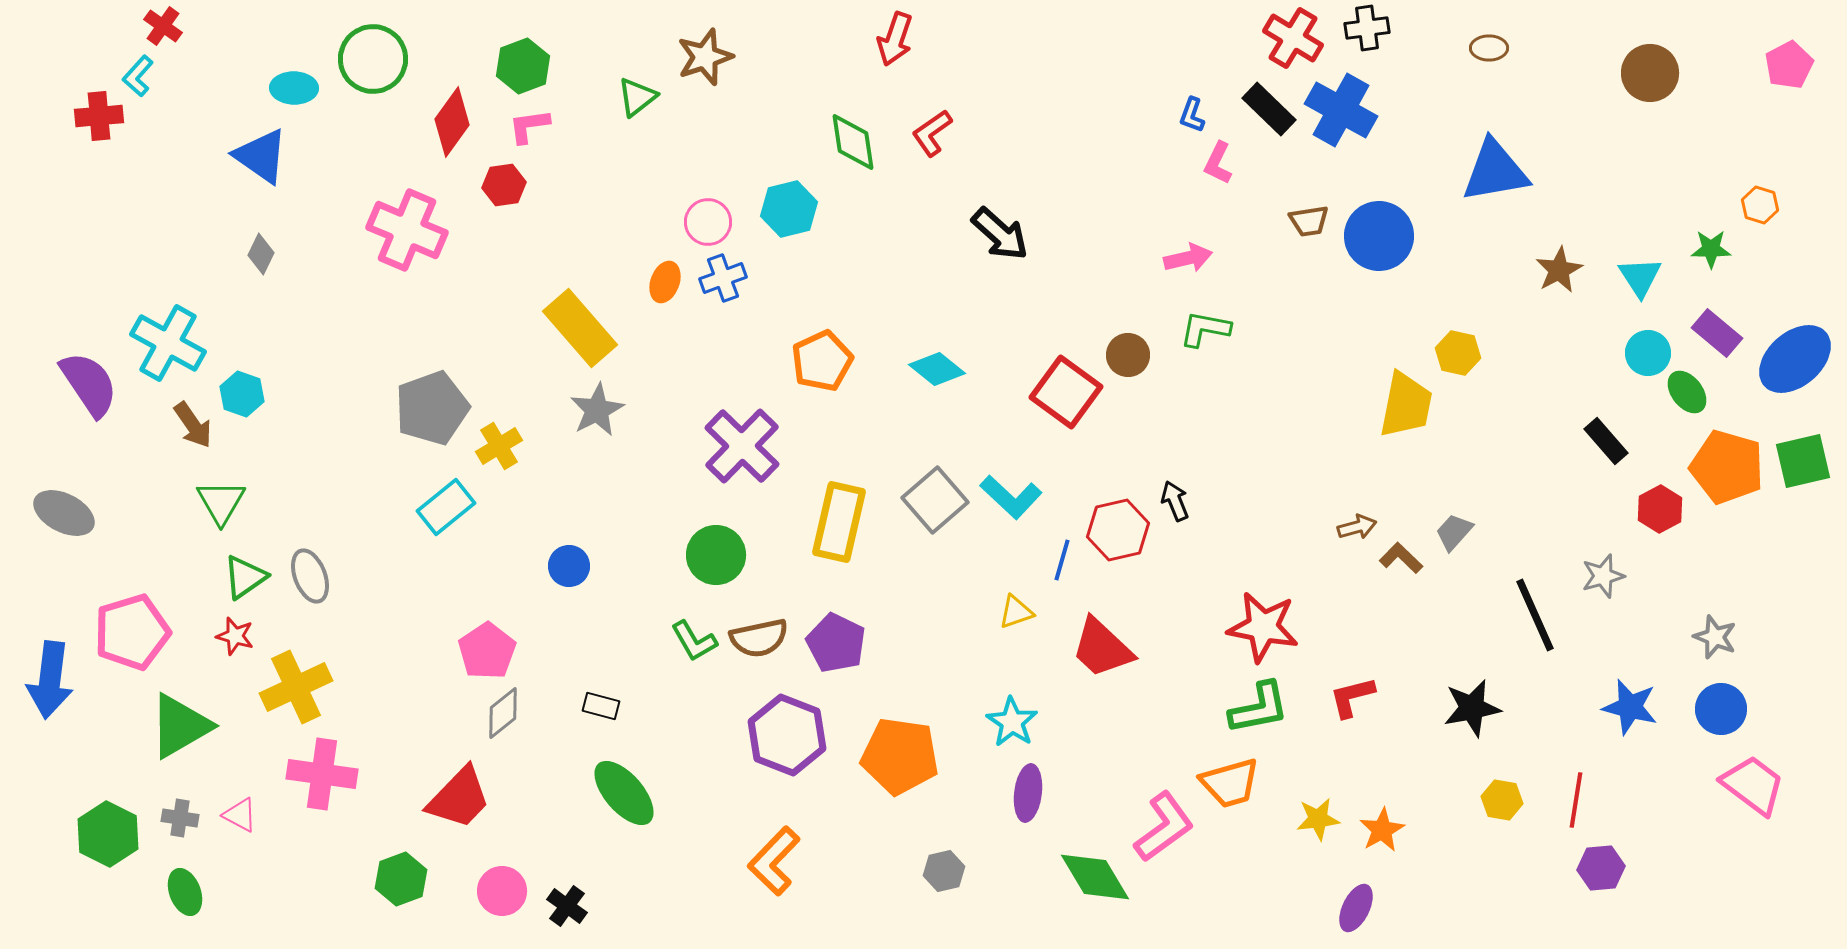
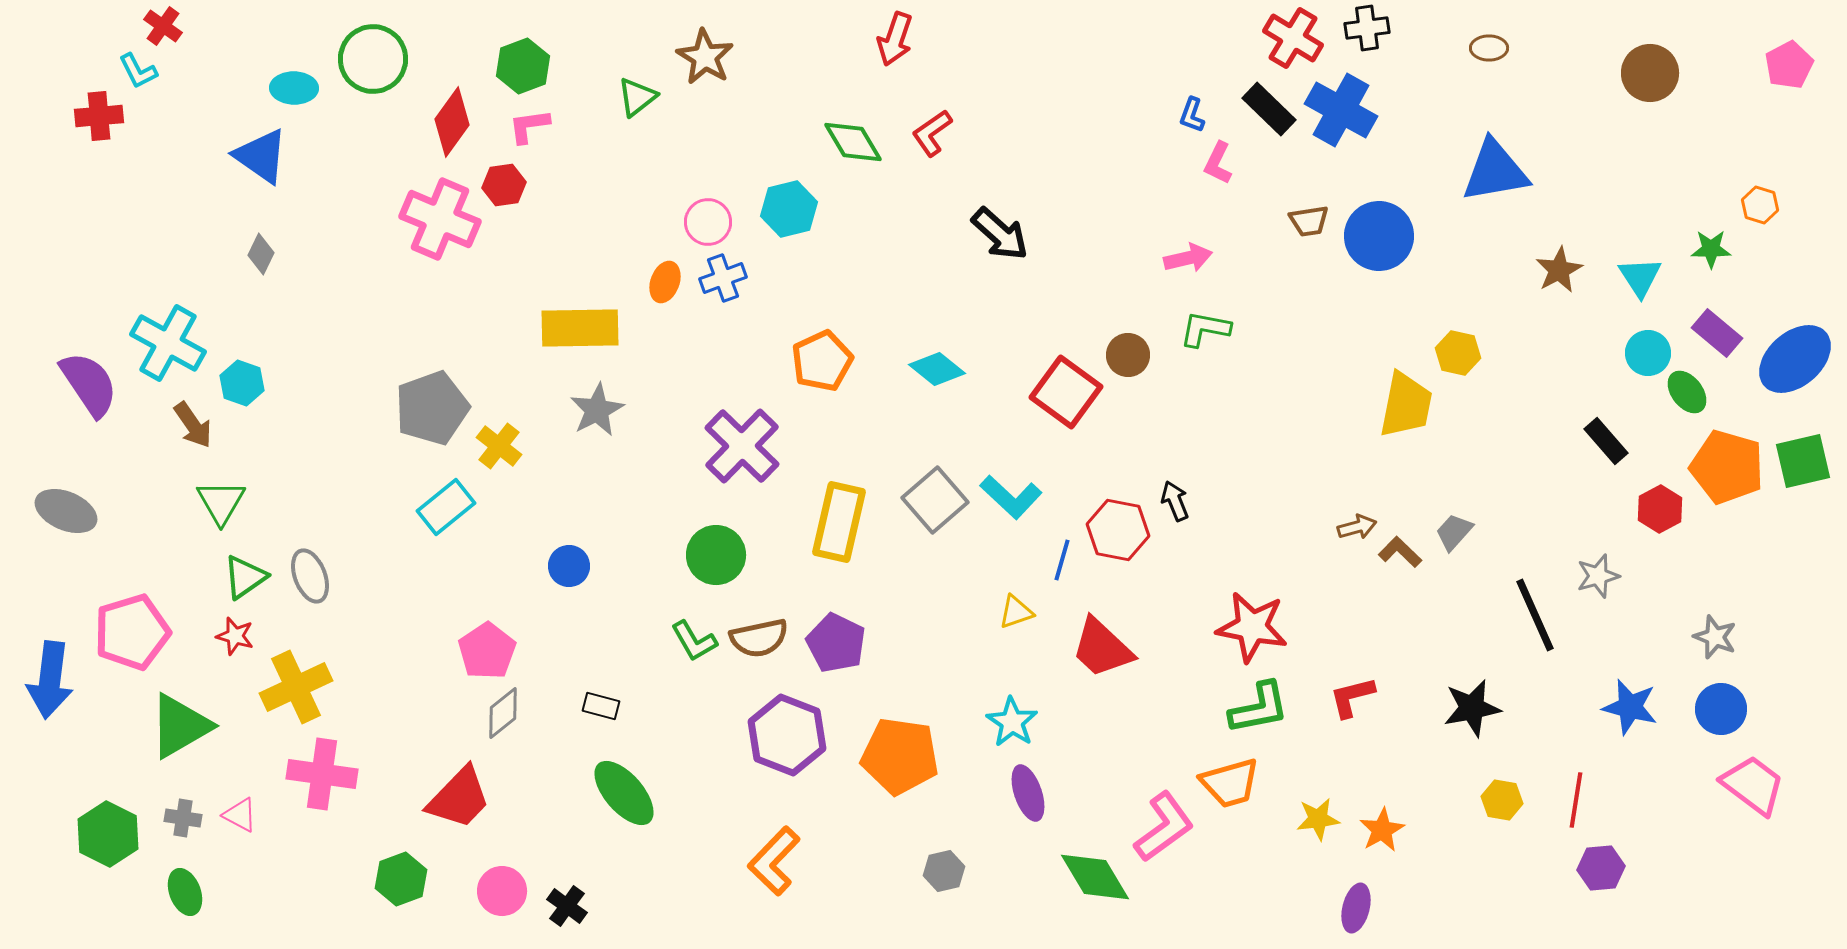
brown star at (705, 57): rotated 22 degrees counterclockwise
cyan L-shape at (138, 76): moved 5 px up; rotated 69 degrees counterclockwise
green diamond at (853, 142): rotated 22 degrees counterclockwise
pink cross at (407, 230): moved 33 px right, 11 px up
yellow rectangle at (580, 328): rotated 50 degrees counterclockwise
cyan hexagon at (242, 394): moved 11 px up
yellow cross at (499, 446): rotated 21 degrees counterclockwise
gray ellipse at (64, 513): moved 2 px right, 2 px up; rotated 4 degrees counterclockwise
red hexagon at (1118, 530): rotated 24 degrees clockwise
brown L-shape at (1401, 558): moved 1 px left, 6 px up
gray star at (1603, 576): moved 5 px left
red star at (1263, 627): moved 11 px left
purple ellipse at (1028, 793): rotated 26 degrees counterclockwise
gray cross at (180, 818): moved 3 px right
purple ellipse at (1356, 908): rotated 12 degrees counterclockwise
